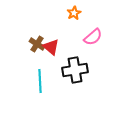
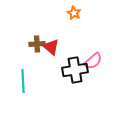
orange star: rotated 16 degrees counterclockwise
pink semicircle: moved 24 px down
brown cross: rotated 35 degrees counterclockwise
cyan line: moved 17 px left
